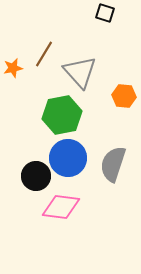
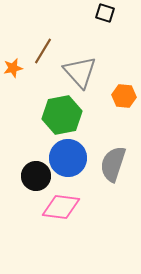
brown line: moved 1 px left, 3 px up
